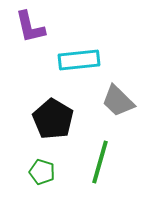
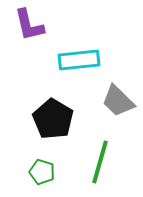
purple L-shape: moved 1 px left, 2 px up
